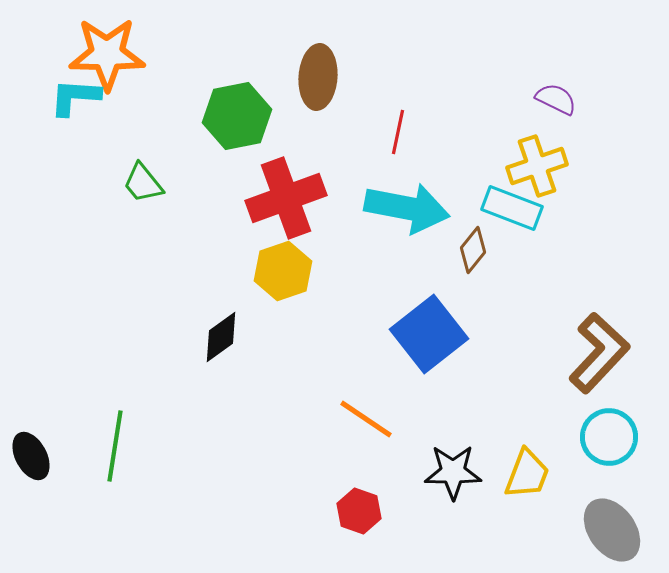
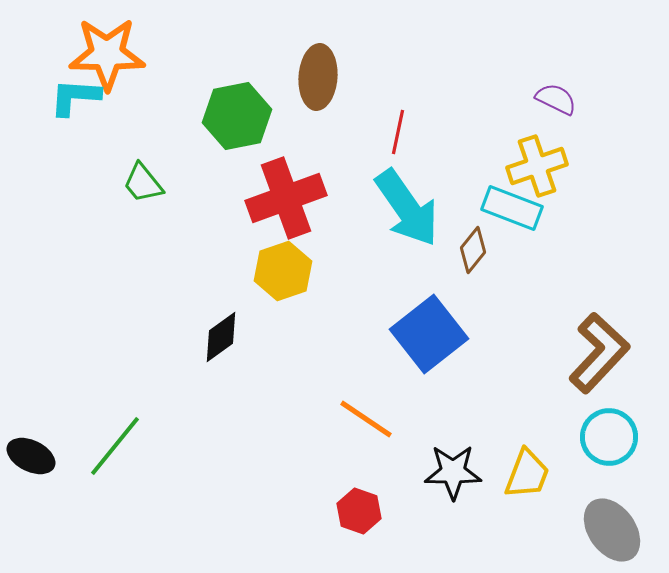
cyan arrow: rotated 44 degrees clockwise
green line: rotated 30 degrees clockwise
black ellipse: rotated 36 degrees counterclockwise
